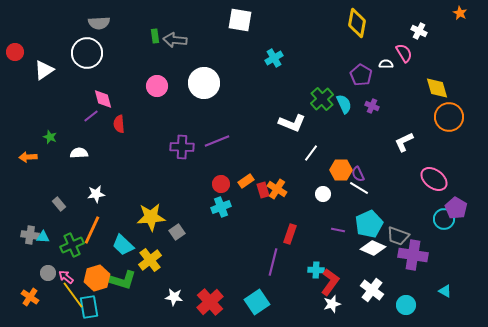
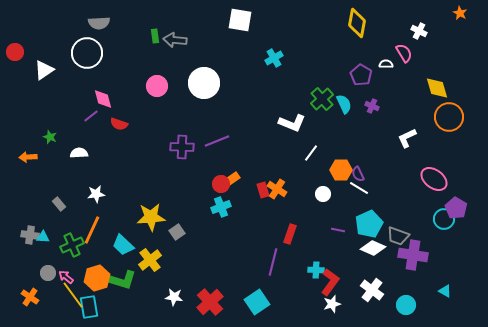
red semicircle at (119, 124): rotated 66 degrees counterclockwise
white L-shape at (404, 142): moved 3 px right, 4 px up
orange rectangle at (246, 181): moved 14 px left, 2 px up
